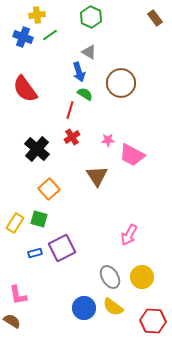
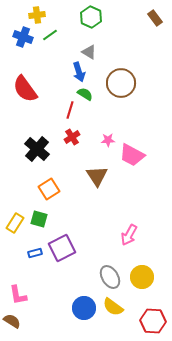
orange square: rotated 10 degrees clockwise
